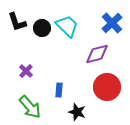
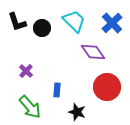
cyan trapezoid: moved 7 px right, 5 px up
purple diamond: moved 4 px left, 2 px up; rotated 70 degrees clockwise
blue rectangle: moved 2 px left
